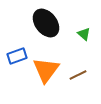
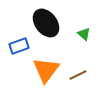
blue rectangle: moved 2 px right, 10 px up
